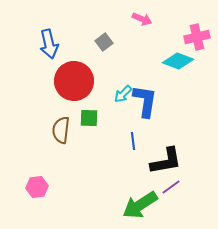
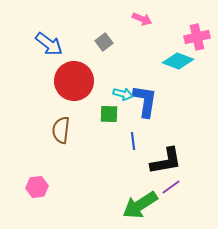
blue arrow: rotated 40 degrees counterclockwise
cyan arrow: rotated 120 degrees counterclockwise
green square: moved 20 px right, 4 px up
